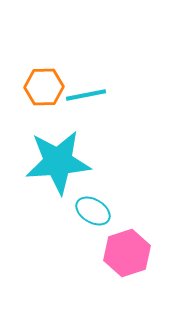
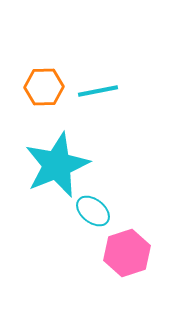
cyan line: moved 12 px right, 4 px up
cyan star: moved 1 px left, 3 px down; rotated 18 degrees counterclockwise
cyan ellipse: rotated 8 degrees clockwise
